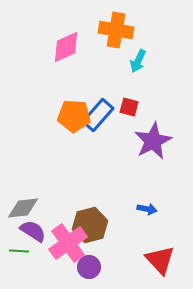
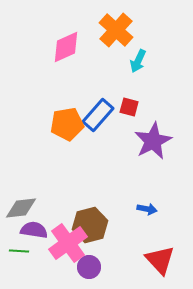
orange cross: rotated 32 degrees clockwise
orange pentagon: moved 7 px left, 8 px down; rotated 12 degrees counterclockwise
gray diamond: moved 2 px left
purple semicircle: moved 1 px right, 1 px up; rotated 24 degrees counterclockwise
